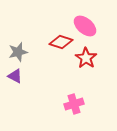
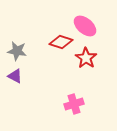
gray star: moved 1 px left, 1 px up; rotated 24 degrees clockwise
